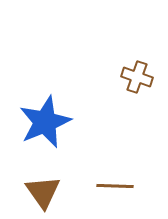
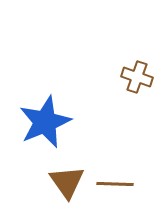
brown line: moved 2 px up
brown triangle: moved 24 px right, 10 px up
